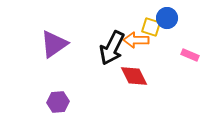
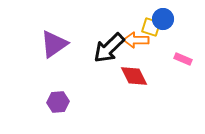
blue circle: moved 4 px left, 1 px down
black arrow: moved 3 px left; rotated 20 degrees clockwise
pink rectangle: moved 7 px left, 4 px down
